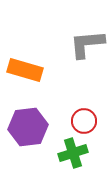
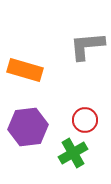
gray L-shape: moved 2 px down
red circle: moved 1 px right, 1 px up
green cross: rotated 12 degrees counterclockwise
